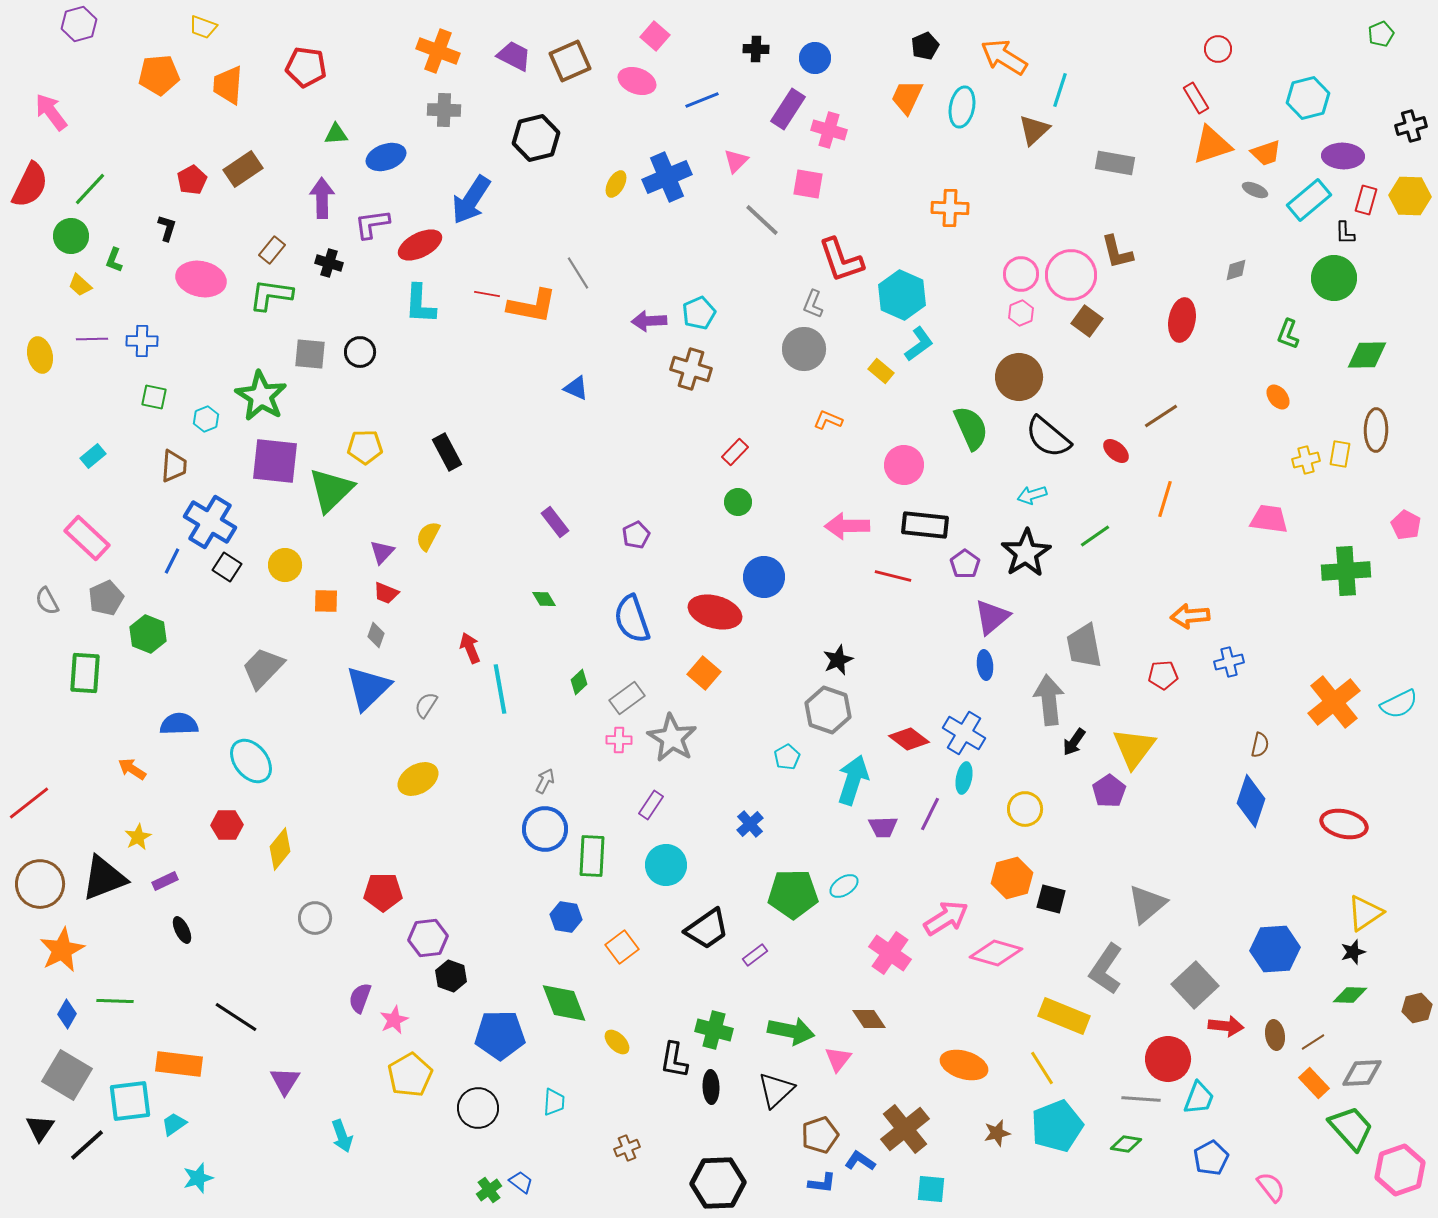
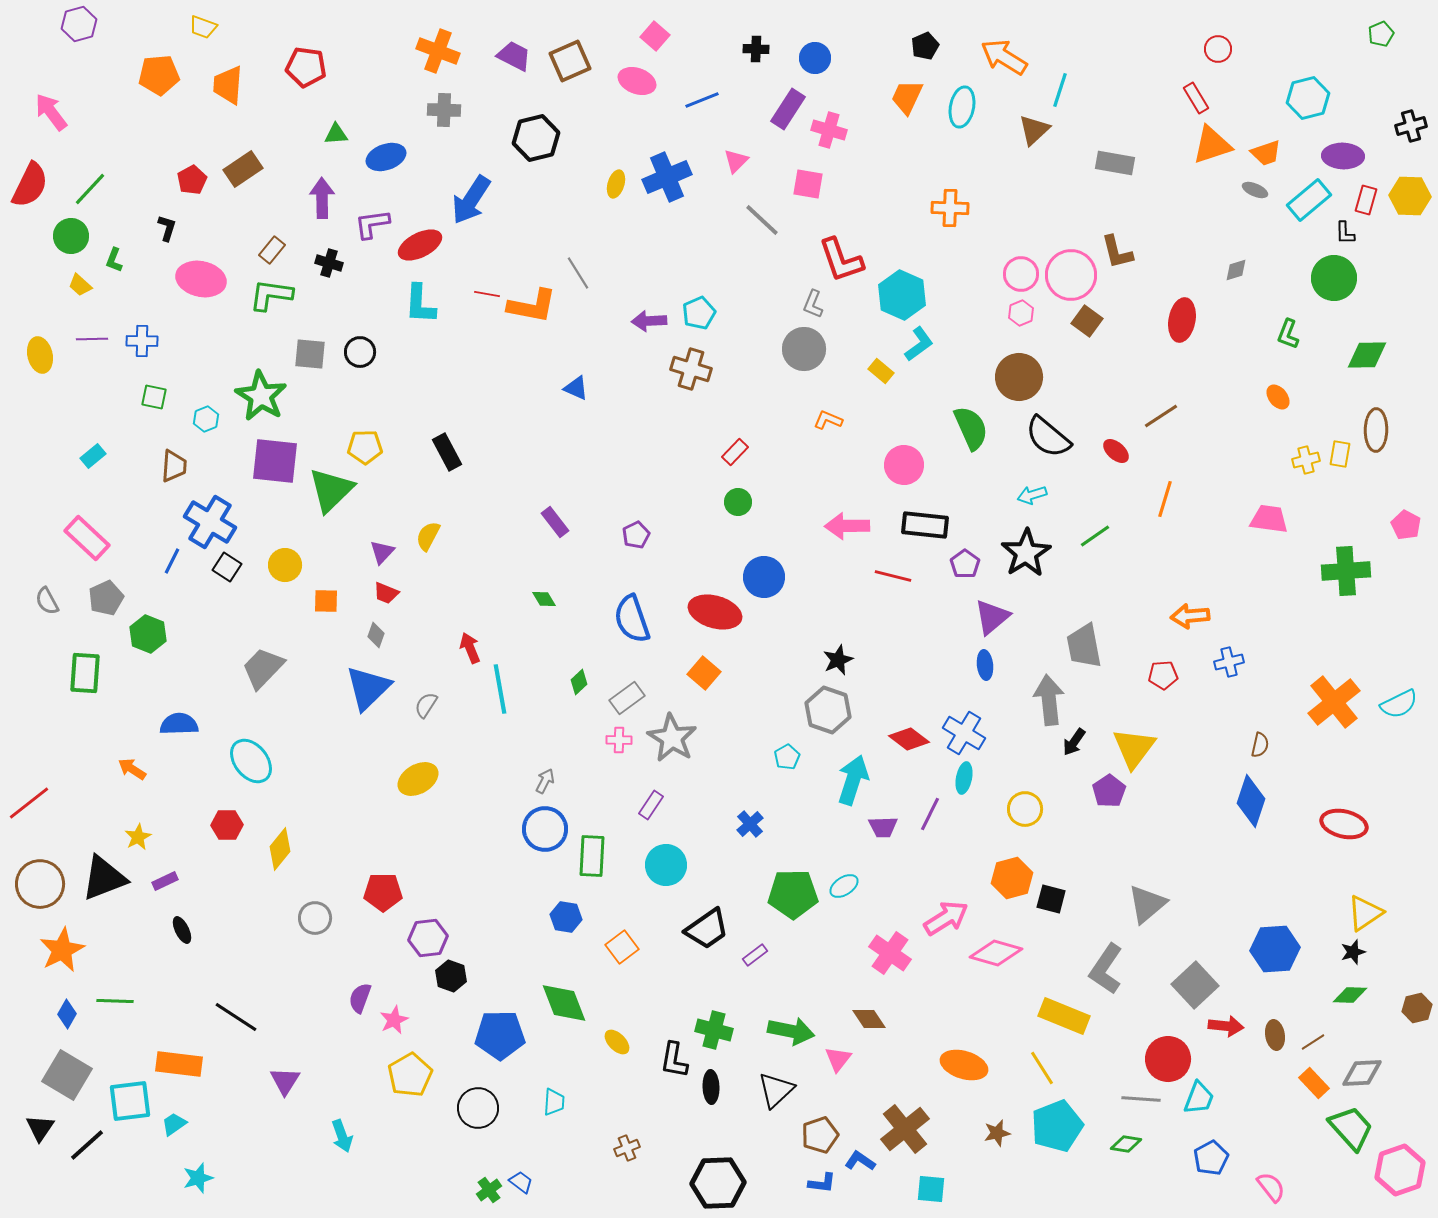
yellow ellipse at (616, 184): rotated 12 degrees counterclockwise
